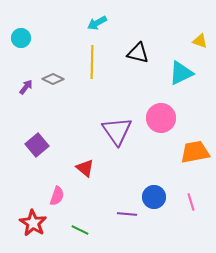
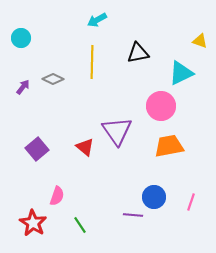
cyan arrow: moved 3 px up
black triangle: rotated 25 degrees counterclockwise
purple arrow: moved 3 px left
pink circle: moved 12 px up
purple square: moved 4 px down
orange trapezoid: moved 26 px left, 6 px up
red triangle: moved 21 px up
pink line: rotated 36 degrees clockwise
purple line: moved 6 px right, 1 px down
green line: moved 5 px up; rotated 30 degrees clockwise
